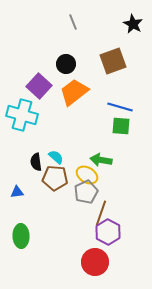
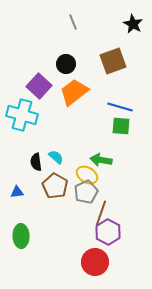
brown pentagon: moved 8 px down; rotated 25 degrees clockwise
